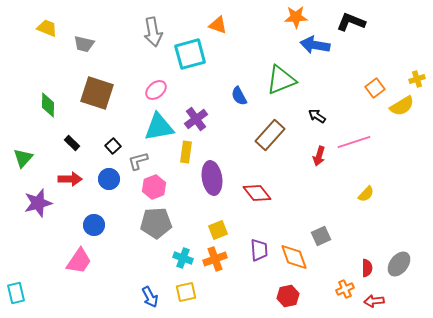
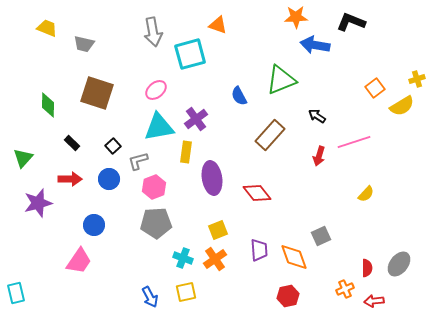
orange cross at (215, 259): rotated 15 degrees counterclockwise
